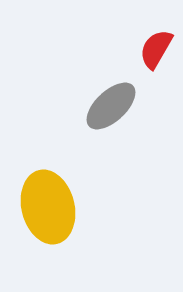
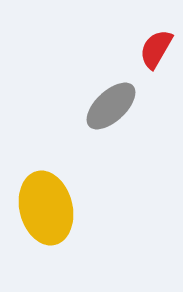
yellow ellipse: moved 2 px left, 1 px down
